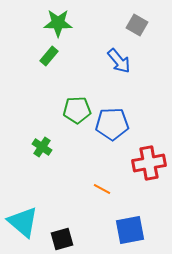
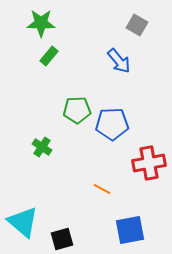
green star: moved 17 px left
